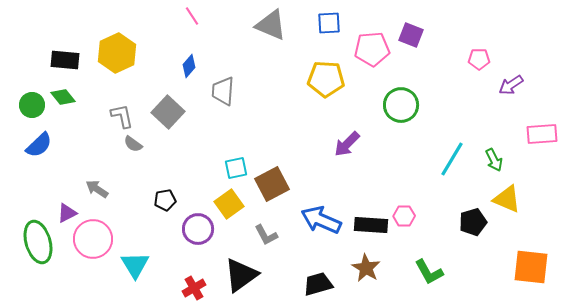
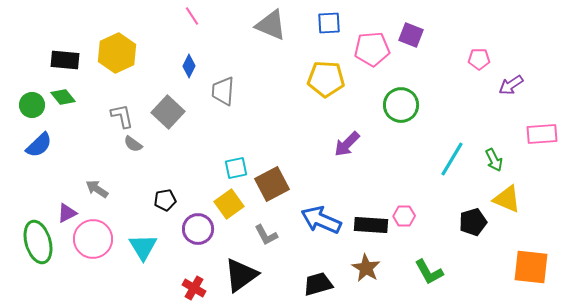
blue diamond at (189, 66): rotated 15 degrees counterclockwise
cyan triangle at (135, 265): moved 8 px right, 18 px up
red cross at (194, 288): rotated 30 degrees counterclockwise
